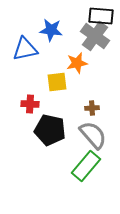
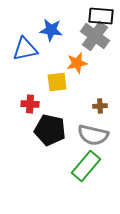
brown cross: moved 8 px right, 2 px up
gray semicircle: rotated 144 degrees clockwise
